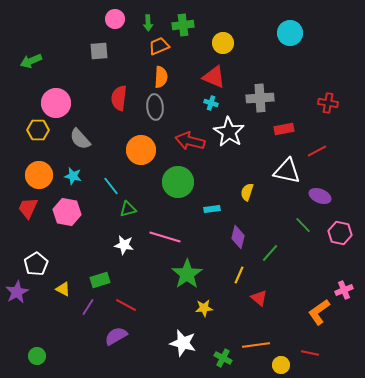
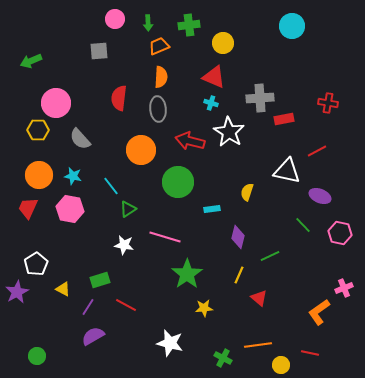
green cross at (183, 25): moved 6 px right
cyan circle at (290, 33): moved 2 px right, 7 px up
gray ellipse at (155, 107): moved 3 px right, 2 px down
red rectangle at (284, 129): moved 10 px up
green triangle at (128, 209): rotated 18 degrees counterclockwise
pink hexagon at (67, 212): moved 3 px right, 3 px up
green line at (270, 253): moved 3 px down; rotated 24 degrees clockwise
pink cross at (344, 290): moved 2 px up
purple semicircle at (116, 336): moved 23 px left
white star at (183, 343): moved 13 px left
orange line at (256, 345): moved 2 px right
